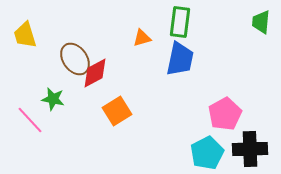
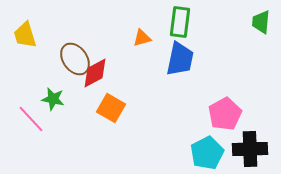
orange square: moved 6 px left, 3 px up; rotated 28 degrees counterclockwise
pink line: moved 1 px right, 1 px up
